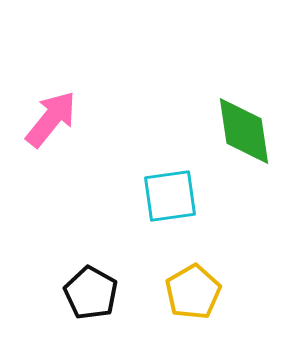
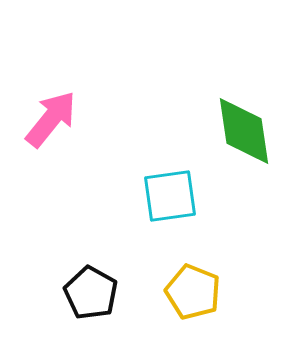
yellow pentagon: rotated 20 degrees counterclockwise
